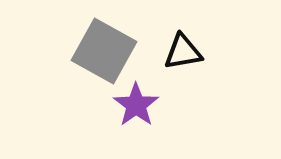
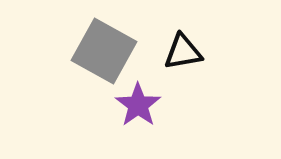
purple star: moved 2 px right
